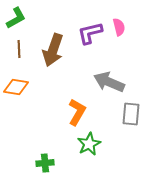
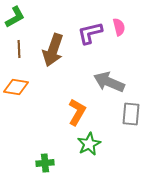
green L-shape: moved 1 px left, 1 px up
